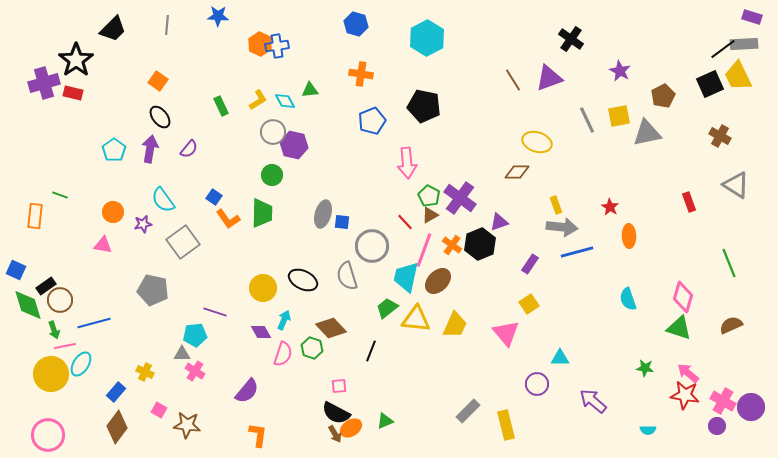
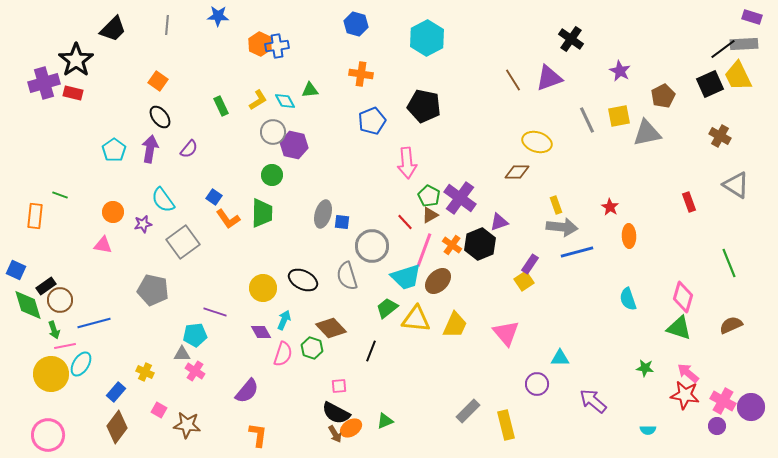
cyan trapezoid at (406, 277): rotated 120 degrees counterclockwise
yellow square at (529, 304): moved 5 px left, 23 px up
